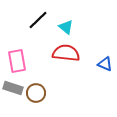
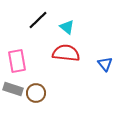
cyan triangle: moved 1 px right
blue triangle: rotated 28 degrees clockwise
gray rectangle: moved 1 px down
